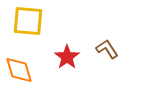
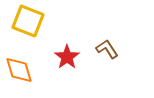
yellow square: rotated 16 degrees clockwise
